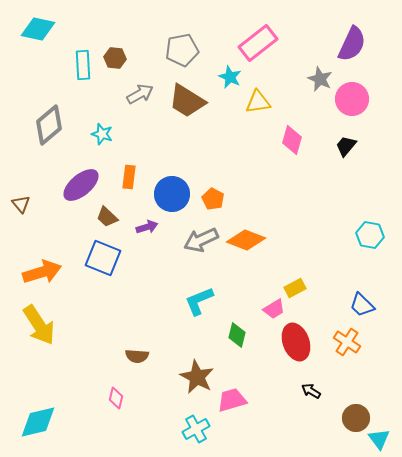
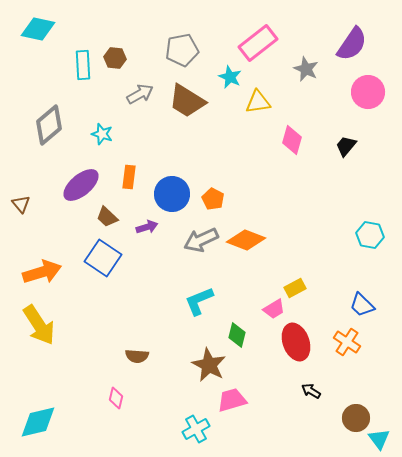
purple semicircle at (352, 44): rotated 9 degrees clockwise
gray star at (320, 79): moved 14 px left, 10 px up
pink circle at (352, 99): moved 16 px right, 7 px up
blue square at (103, 258): rotated 12 degrees clockwise
brown star at (197, 377): moved 12 px right, 12 px up
